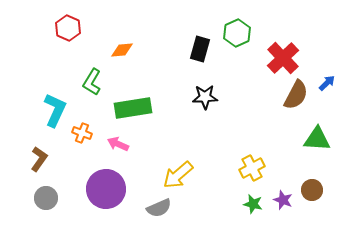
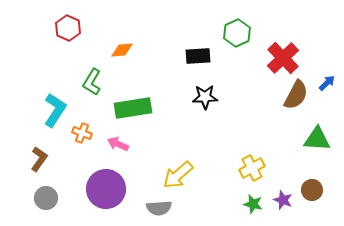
black rectangle: moved 2 px left, 7 px down; rotated 70 degrees clockwise
cyan L-shape: rotated 8 degrees clockwise
gray semicircle: rotated 20 degrees clockwise
